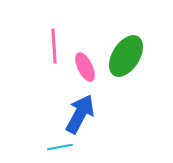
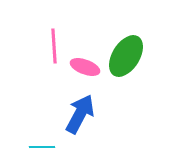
pink ellipse: rotated 44 degrees counterclockwise
cyan line: moved 18 px left; rotated 10 degrees clockwise
